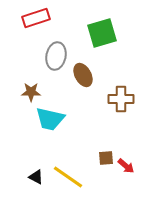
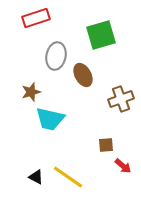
green square: moved 1 px left, 2 px down
brown star: rotated 18 degrees counterclockwise
brown cross: rotated 20 degrees counterclockwise
brown square: moved 13 px up
red arrow: moved 3 px left
